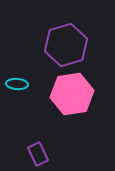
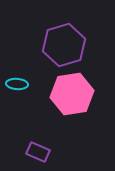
purple hexagon: moved 2 px left
purple rectangle: moved 2 px up; rotated 40 degrees counterclockwise
